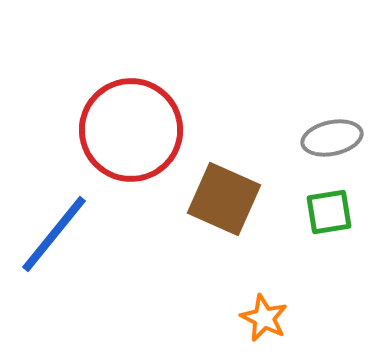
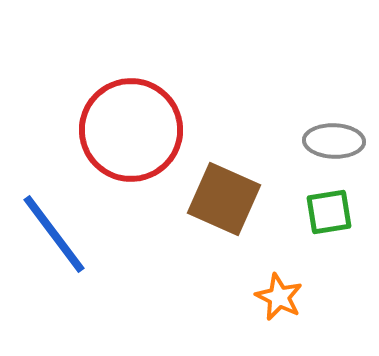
gray ellipse: moved 2 px right, 3 px down; rotated 14 degrees clockwise
blue line: rotated 76 degrees counterclockwise
orange star: moved 15 px right, 21 px up
